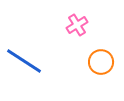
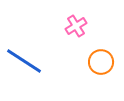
pink cross: moved 1 px left, 1 px down
